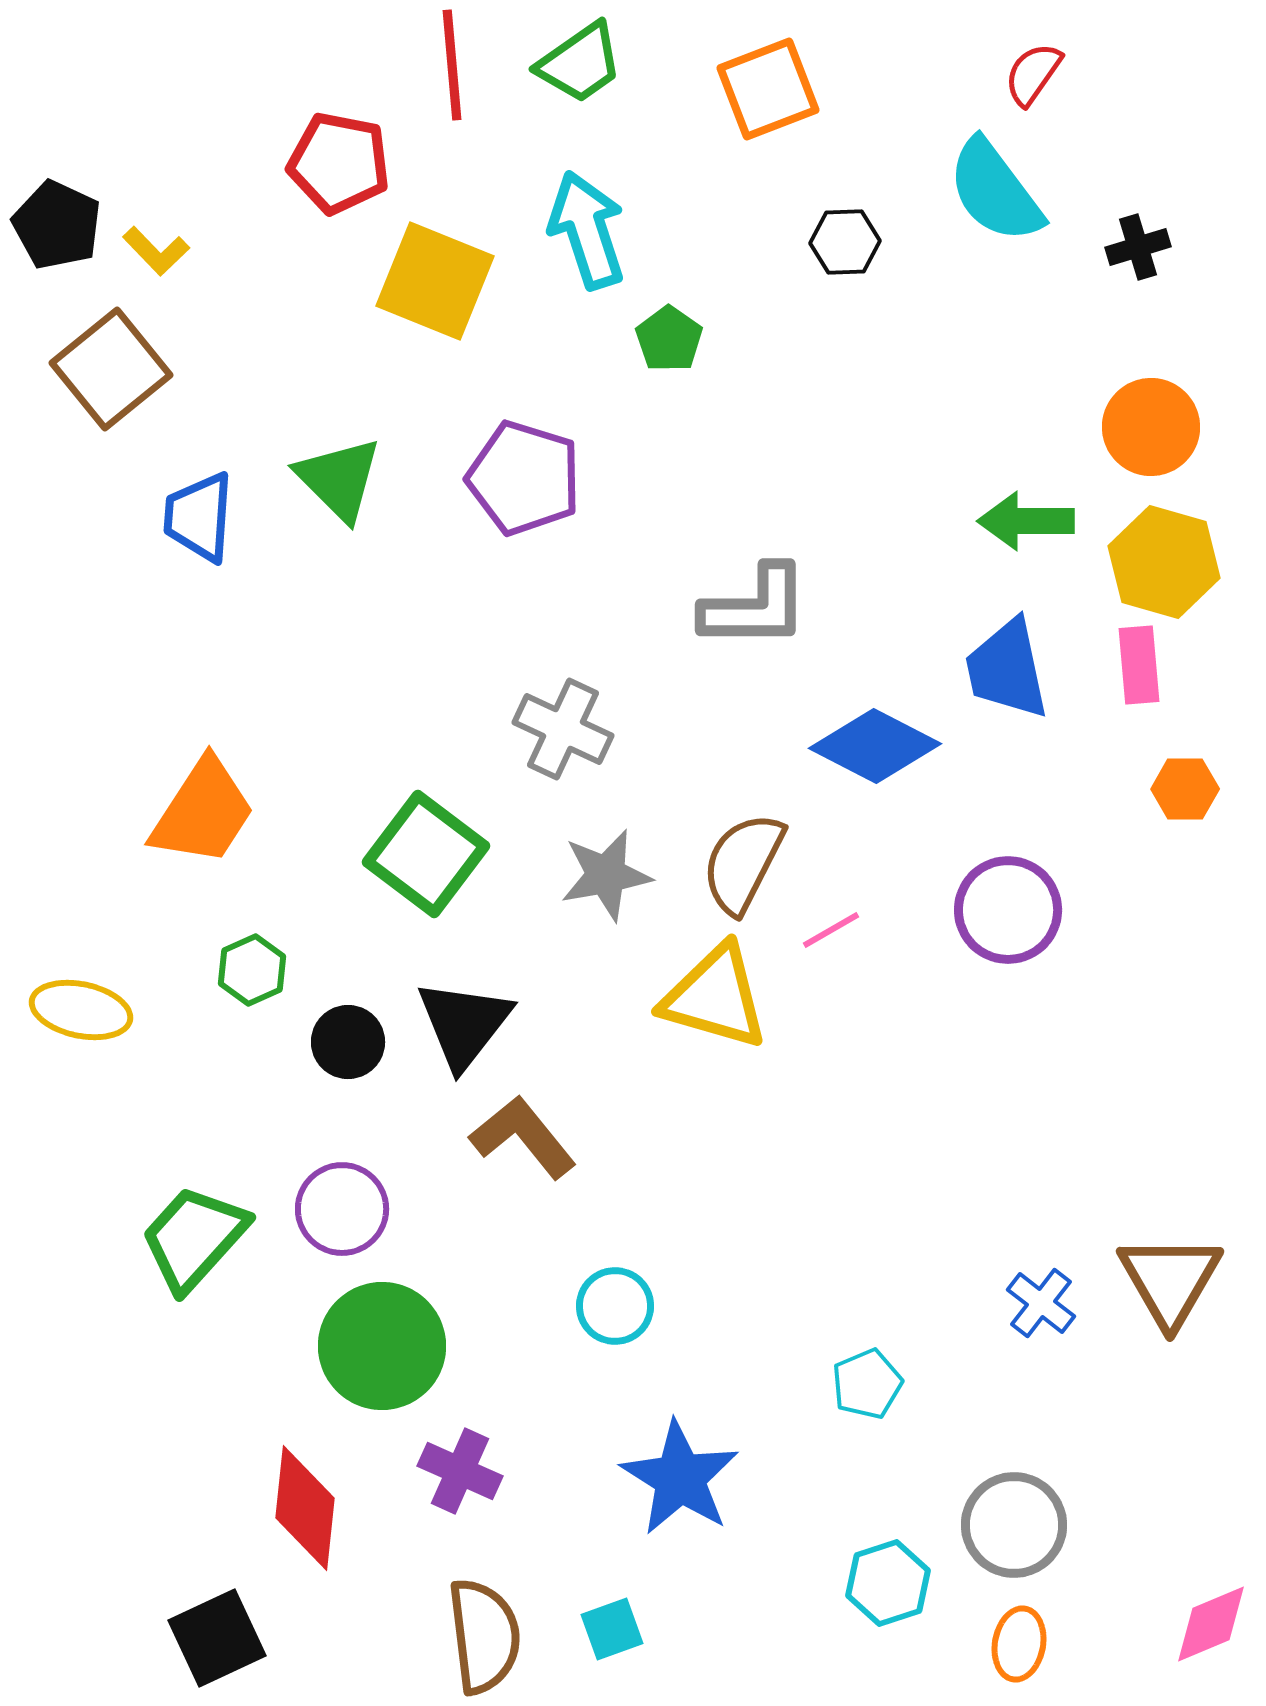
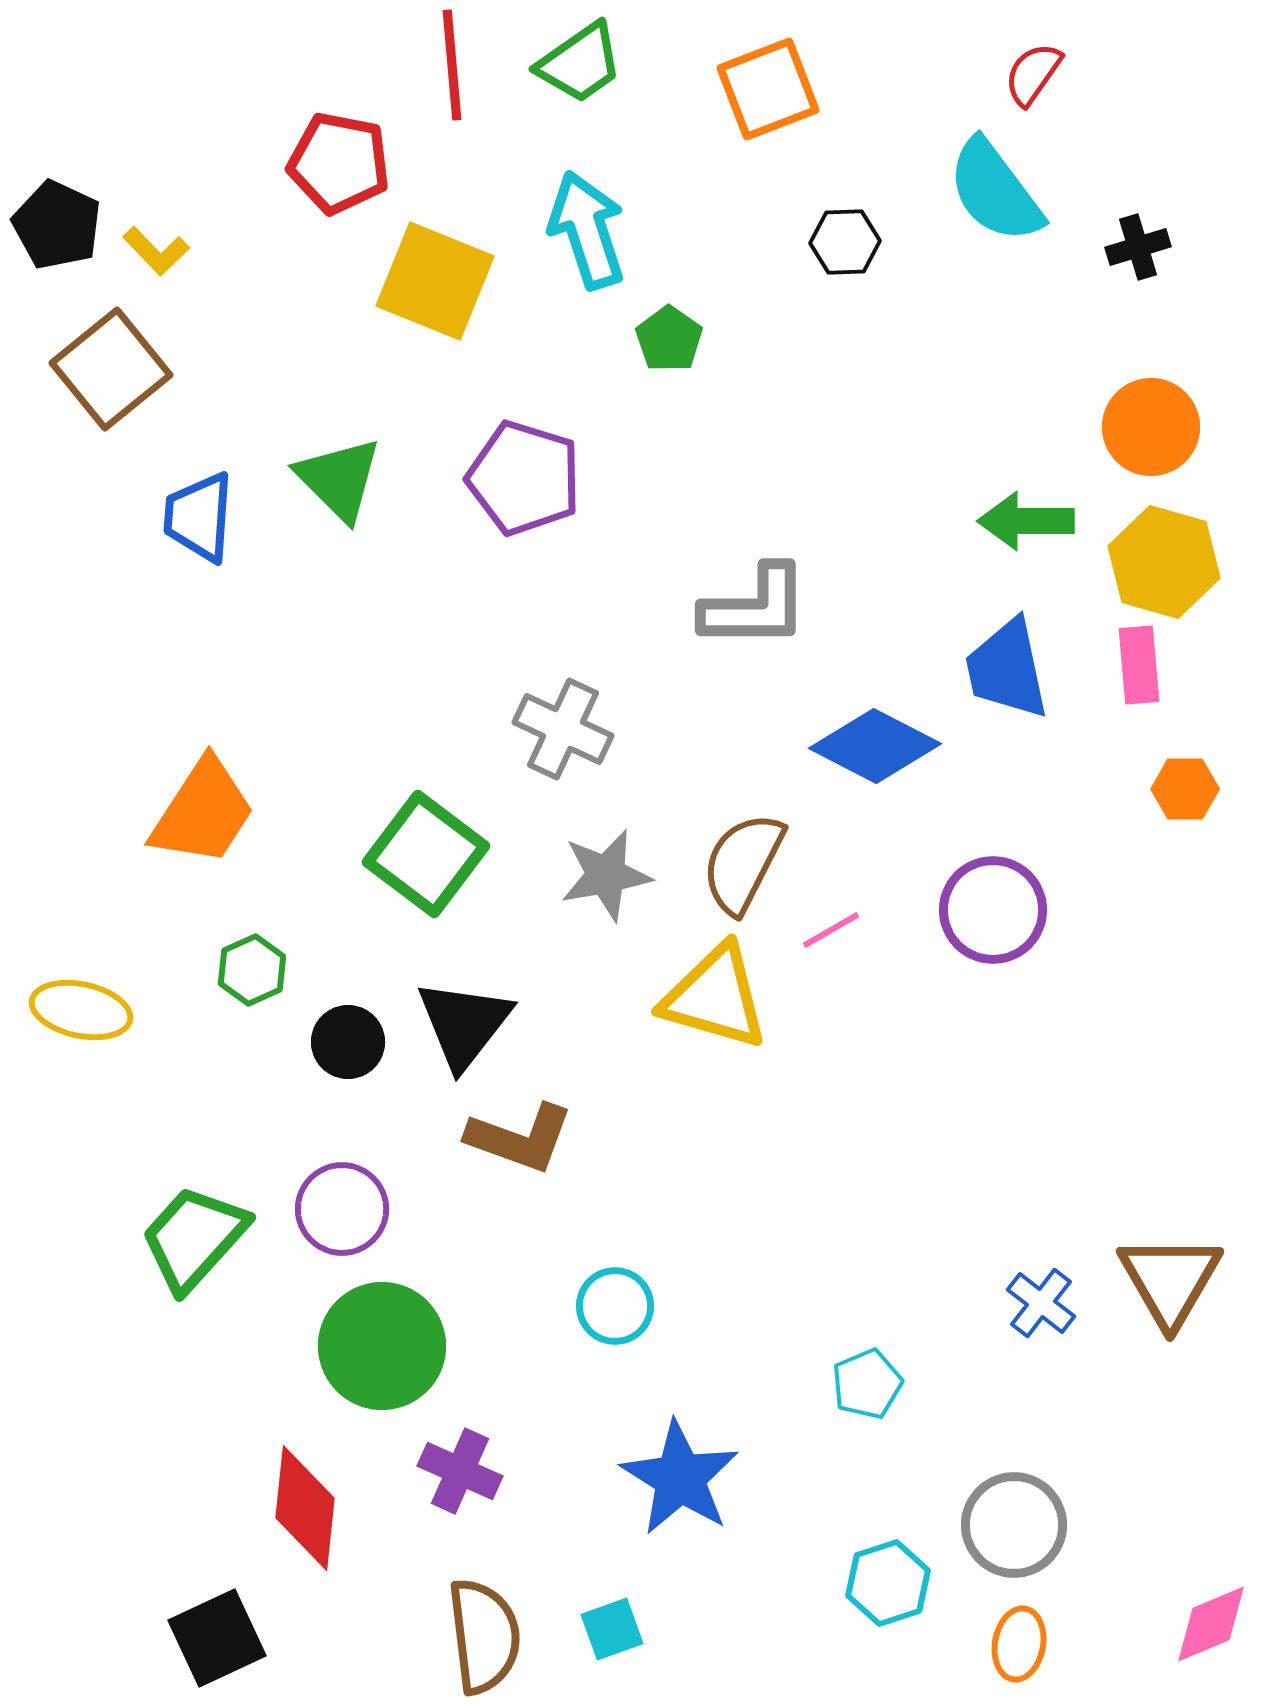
purple circle at (1008, 910): moved 15 px left
brown L-shape at (523, 1137): moved 3 px left, 1 px down; rotated 149 degrees clockwise
